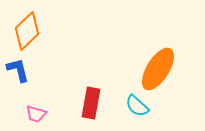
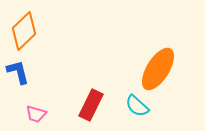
orange diamond: moved 3 px left
blue L-shape: moved 2 px down
red rectangle: moved 2 px down; rotated 16 degrees clockwise
